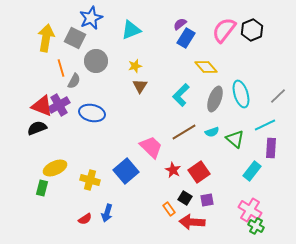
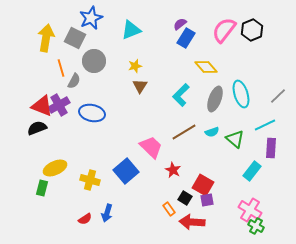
gray circle at (96, 61): moved 2 px left
red square at (199, 172): moved 4 px right, 13 px down; rotated 25 degrees counterclockwise
